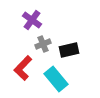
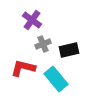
red L-shape: rotated 60 degrees clockwise
